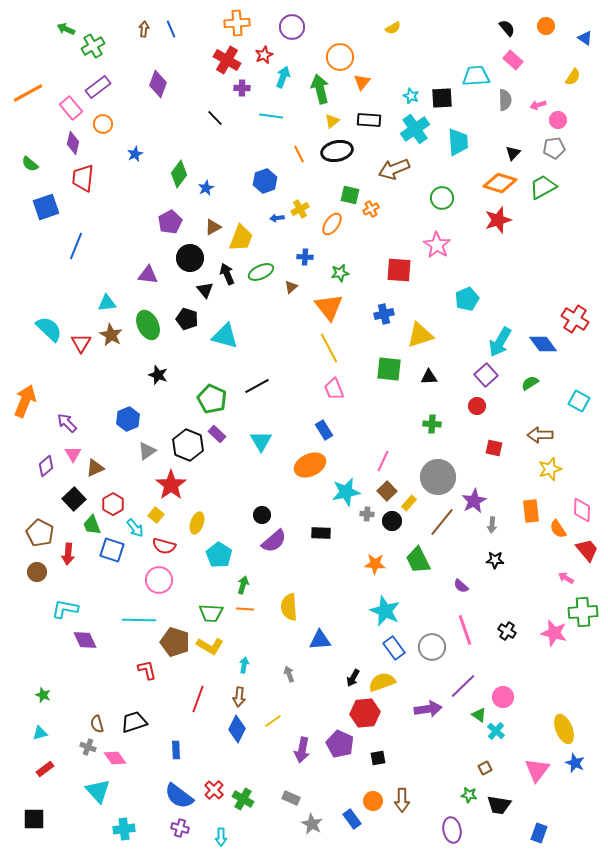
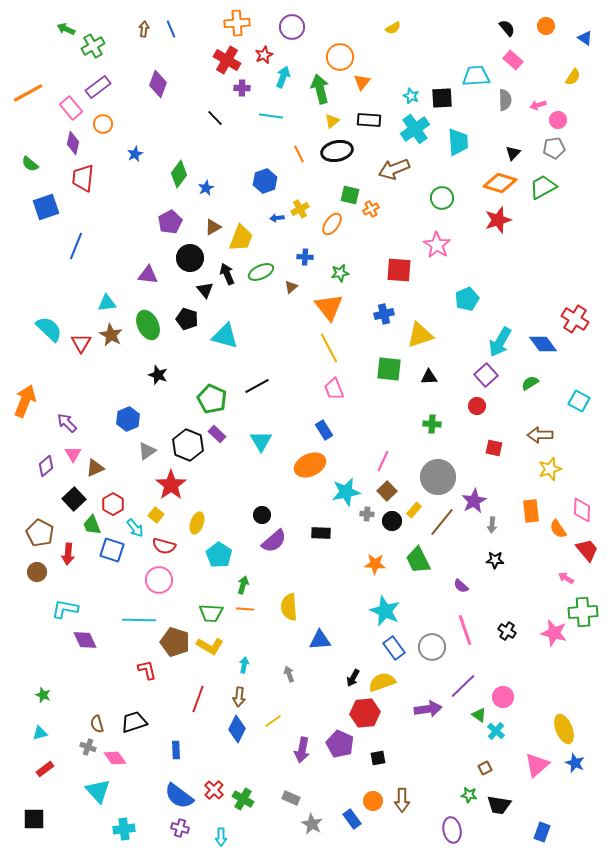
yellow rectangle at (409, 503): moved 5 px right, 7 px down
pink triangle at (537, 770): moved 5 px up; rotated 12 degrees clockwise
blue rectangle at (539, 833): moved 3 px right, 1 px up
